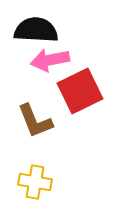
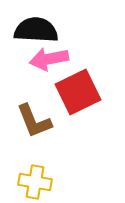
pink arrow: moved 1 px left, 1 px up
red square: moved 2 px left, 1 px down
brown L-shape: moved 1 px left
